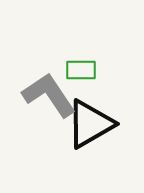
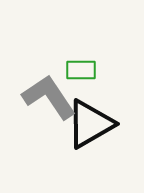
gray L-shape: moved 2 px down
